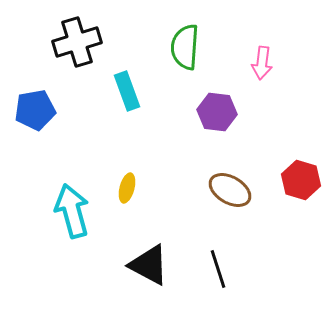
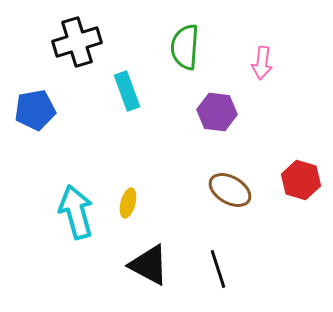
yellow ellipse: moved 1 px right, 15 px down
cyan arrow: moved 4 px right, 1 px down
